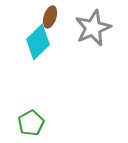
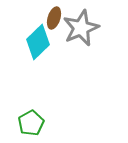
brown ellipse: moved 4 px right, 1 px down
gray star: moved 12 px left
